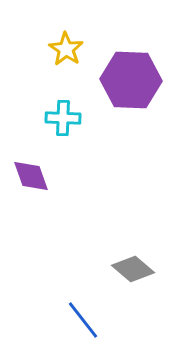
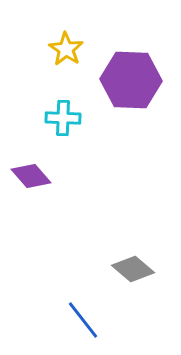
purple diamond: rotated 21 degrees counterclockwise
